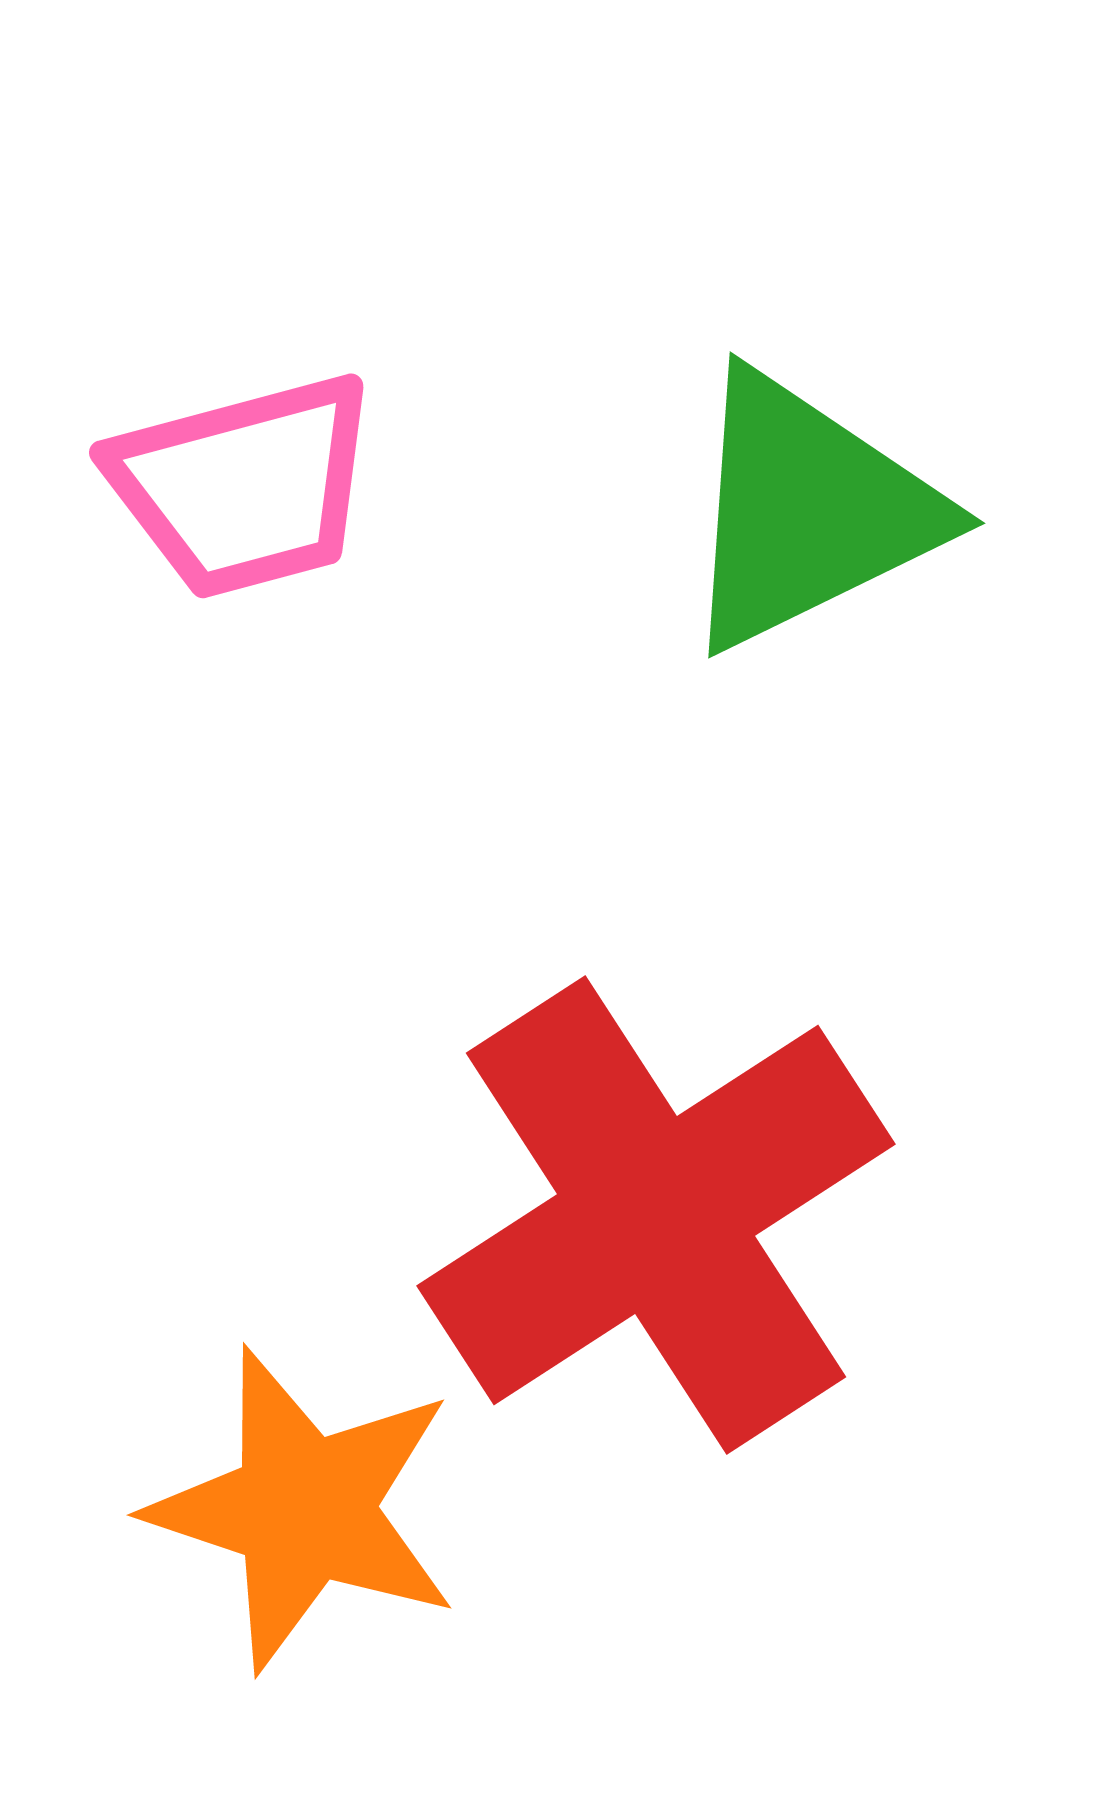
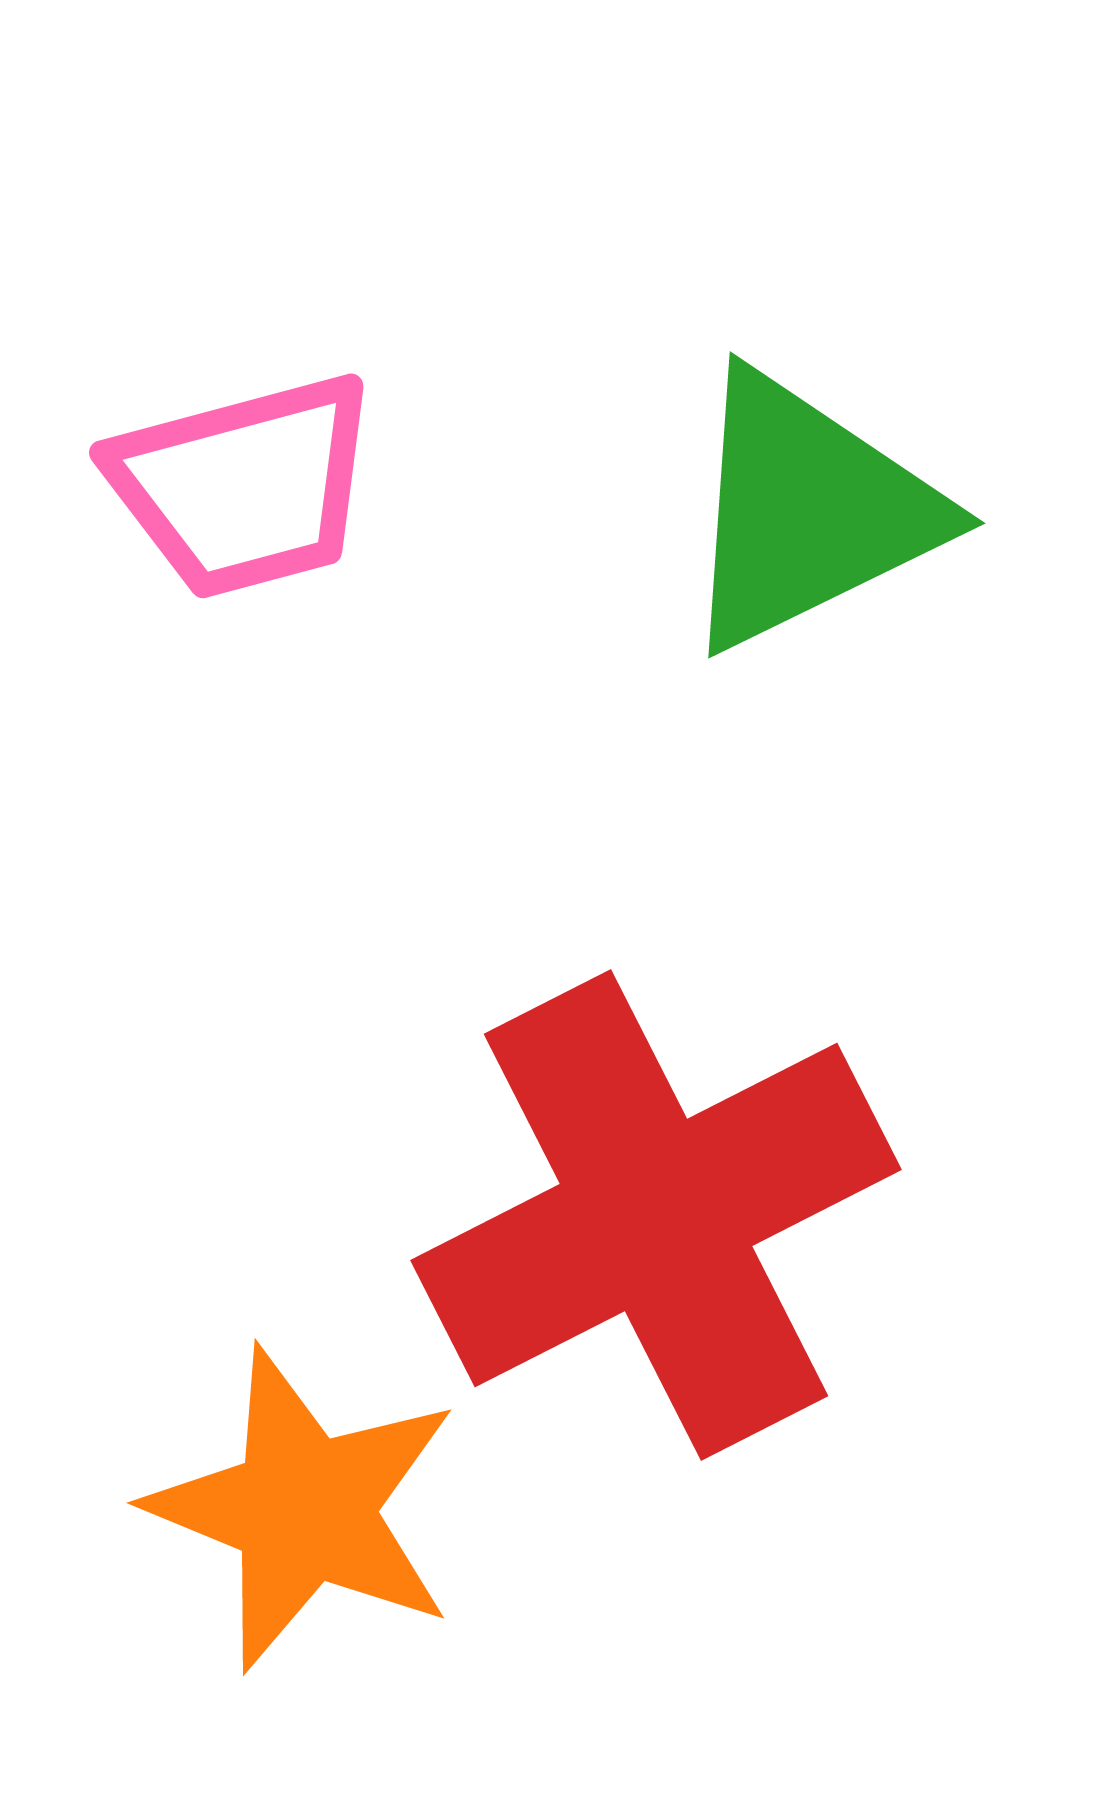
red cross: rotated 6 degrees clockwise
orange star: rotated 4 degrees clockwise
